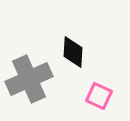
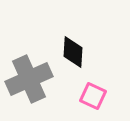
pink square: moved 6 px left
